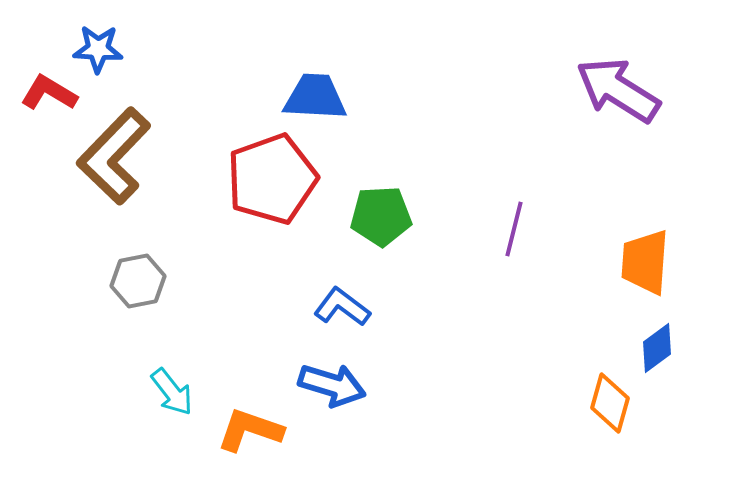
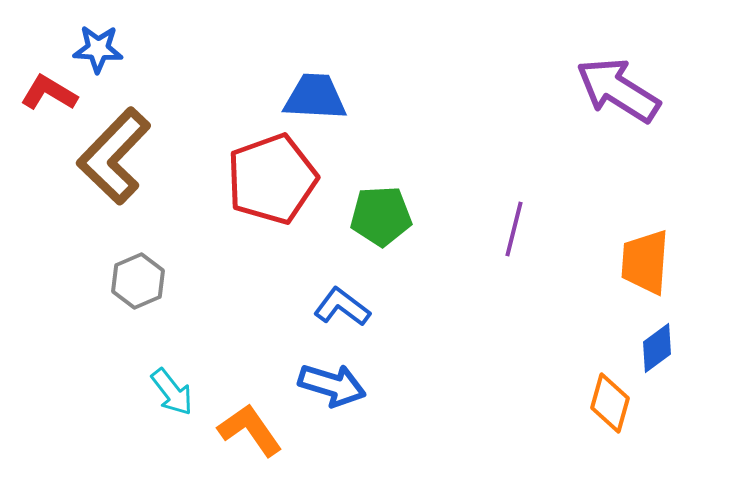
gray hexagon: rotated 12 degrees counterclockwise
orange L-shape: rotated 36 degrees clockwise
